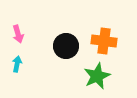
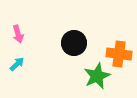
orange cross: moved 15 px right, 13 px down
black circle: moved 8 px right, 3 px up
cyan arrow: rotated 35 degrees clockwise
